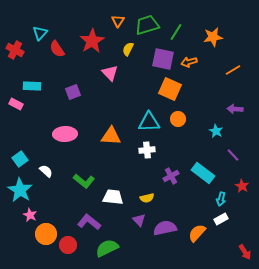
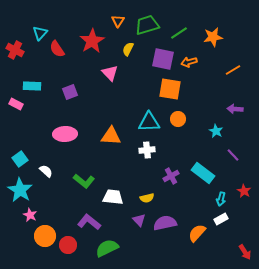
green line at (176, 32): moved 3 px right, 1 px down; rotated 24 degrees clockwise
orange square at (170, 89): rotated 15 degrees counterclockwise
purple square at (73, 92): moved 3 px left
red star at (242, 186): moved 2 px right, 5 px down
purple semicircle at (165, 228): moved 5 px up
orange circle at (46, 234): moved 1 px left, 2 px down
